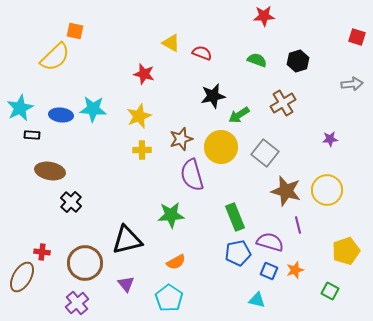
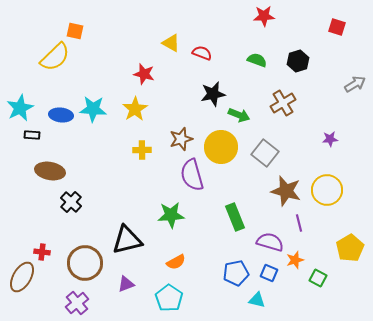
red square at (357, 37): moved 20 px left, 10 px up
gray arrow at (352, 84): moved 3 px right; rotated 25 degrees counterclockwise
black star at (213, 96): moved 2 px up
green arrow at (239, 115): rotated 125 degrees counterclockwise
yellow star at (139, 116): moved 4 px left, 7 px up; rotated 10 degrees counterclockwise
purple line at (298, 225): moved 1 px right, 2 px up
yellow pentagon at (346, 251): moved 4 px right, 3 px up; rotated 12 degrees counterclockwise
blue pentagon at (238, 253): moved 2 px left, 20 px down
orange star at (295, 270): moved 10 px up
blue square at (269, 271): moved 2 px down
purple triangle at (126, 284): rotated 48 degrees clockwise
green square at (330, 291): moved 12 px left, 13 px up
